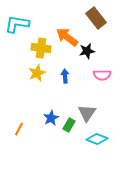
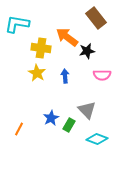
yellow star: rotated 18 degrees counterclockwise
gray triangle: moved 3 px up; rotated 18 degrees counterclockwise
